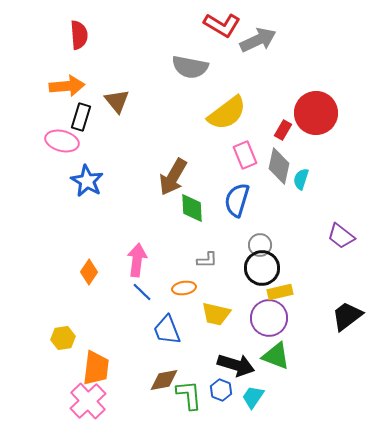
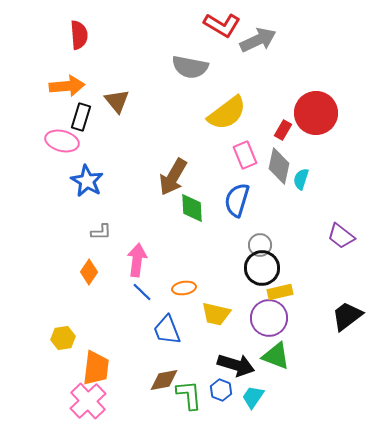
gray L-shape: moved 106 px left, 28 px up
